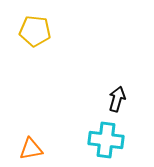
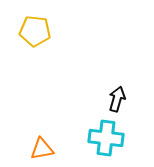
cyan cross: moved 2 px up
orange triangle: moved 11 px right
